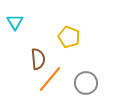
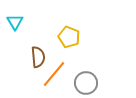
brown semicircle: moved 2 px up
orange line: moved 4 px right, 5 px up
